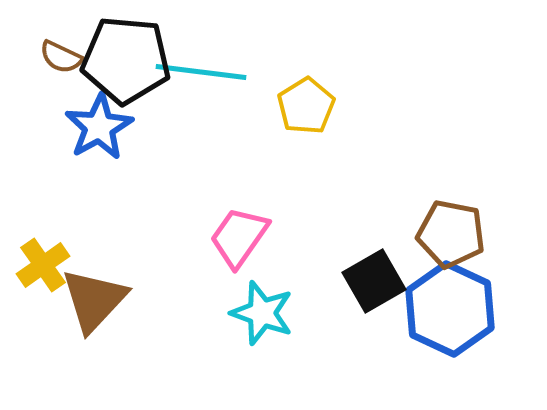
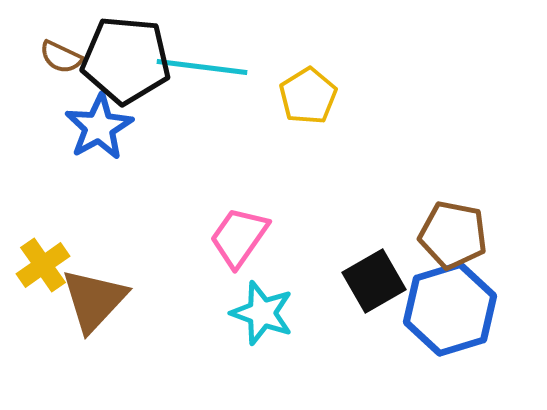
cyan line: moved 1 px right, 5 px up
yellow pentagon: moved 2 px right, 10 px up
brown pentagon: moved 2 px right, 1 px down
blue hexagon: rotated 18 degrees clockwise
